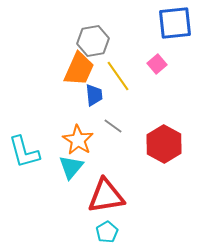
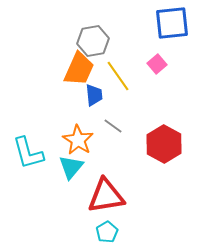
blue square: moved 3 px left
cyan L-shape: moved 4 px right, 1 px down
